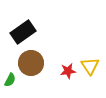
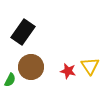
black rectangle: rotated 20 degrees counterclockwise
brown circle: moved 4 px down
red star: rotated 21 degrees clockwise
